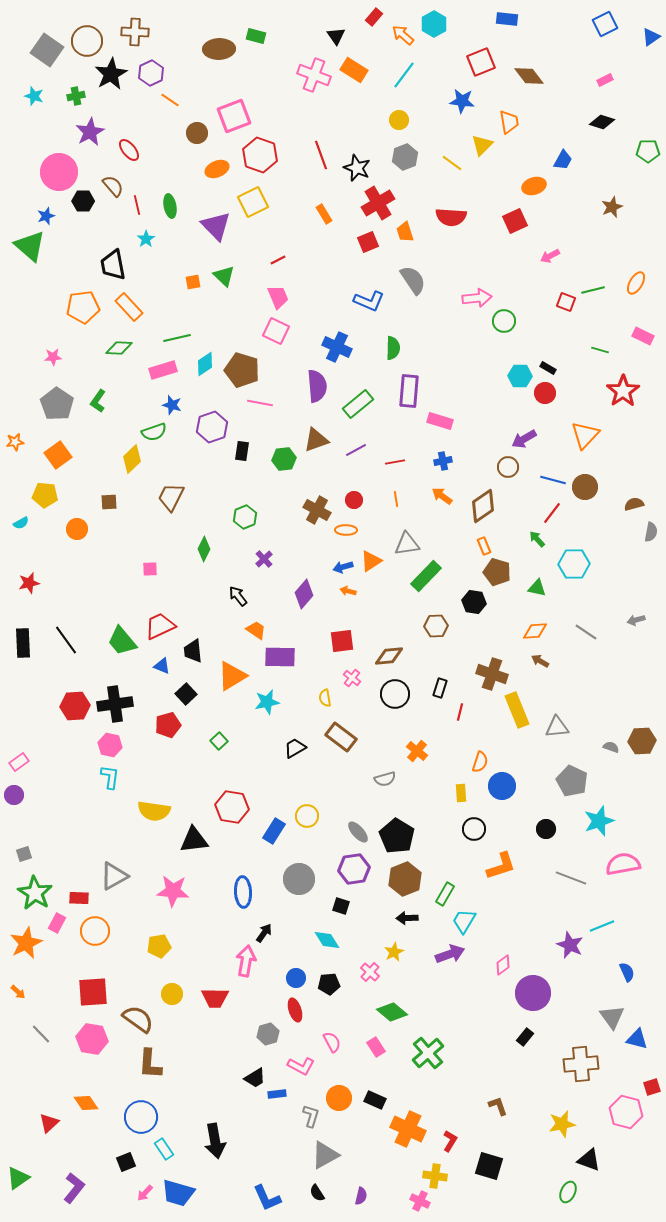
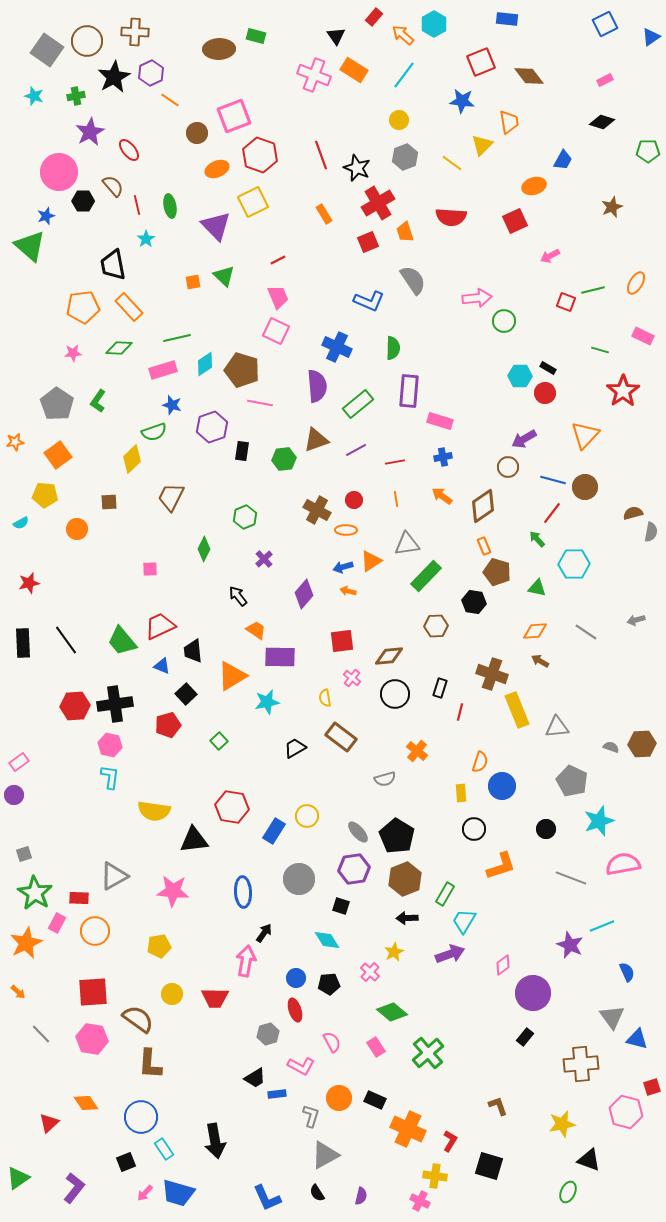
black star at (111, 74): moved 3 px right, 3 px down
pink star at (53, 357): moved 20 px right, 4 px up
blue cross at (443, 461): moved 4 px up
brown semicircle at (634, 504): moved 1 px left, 9 px down
brown hexagon at (642, 741): moved 3 px down
